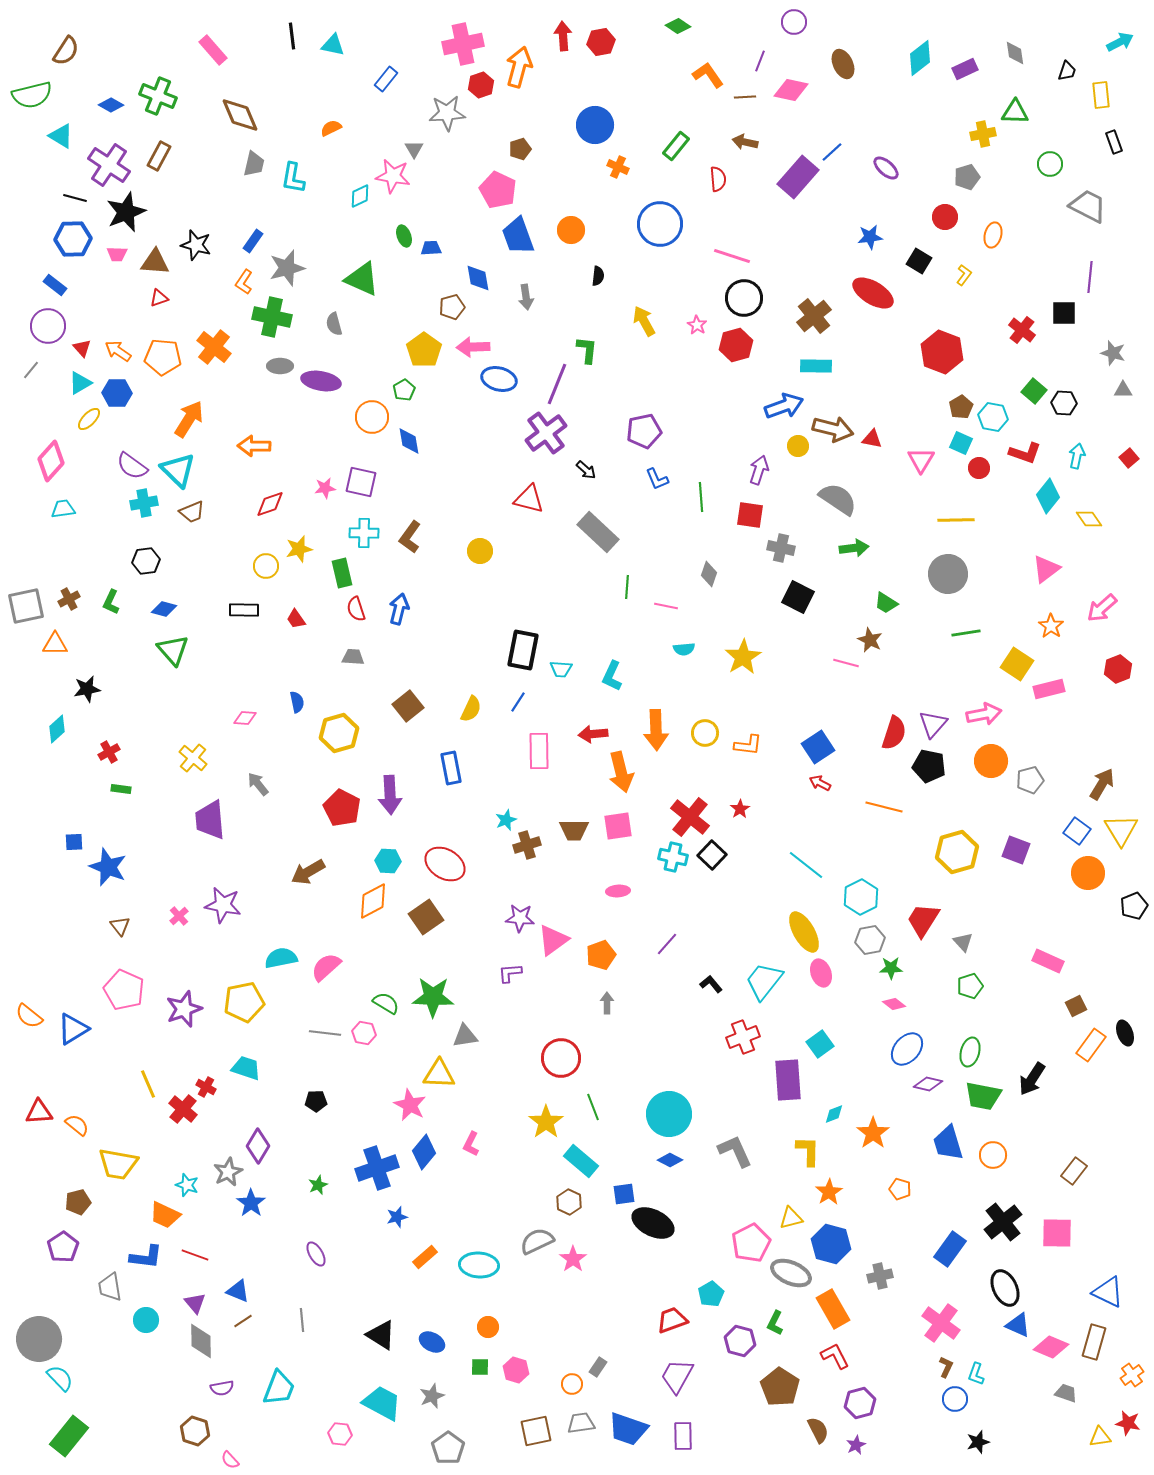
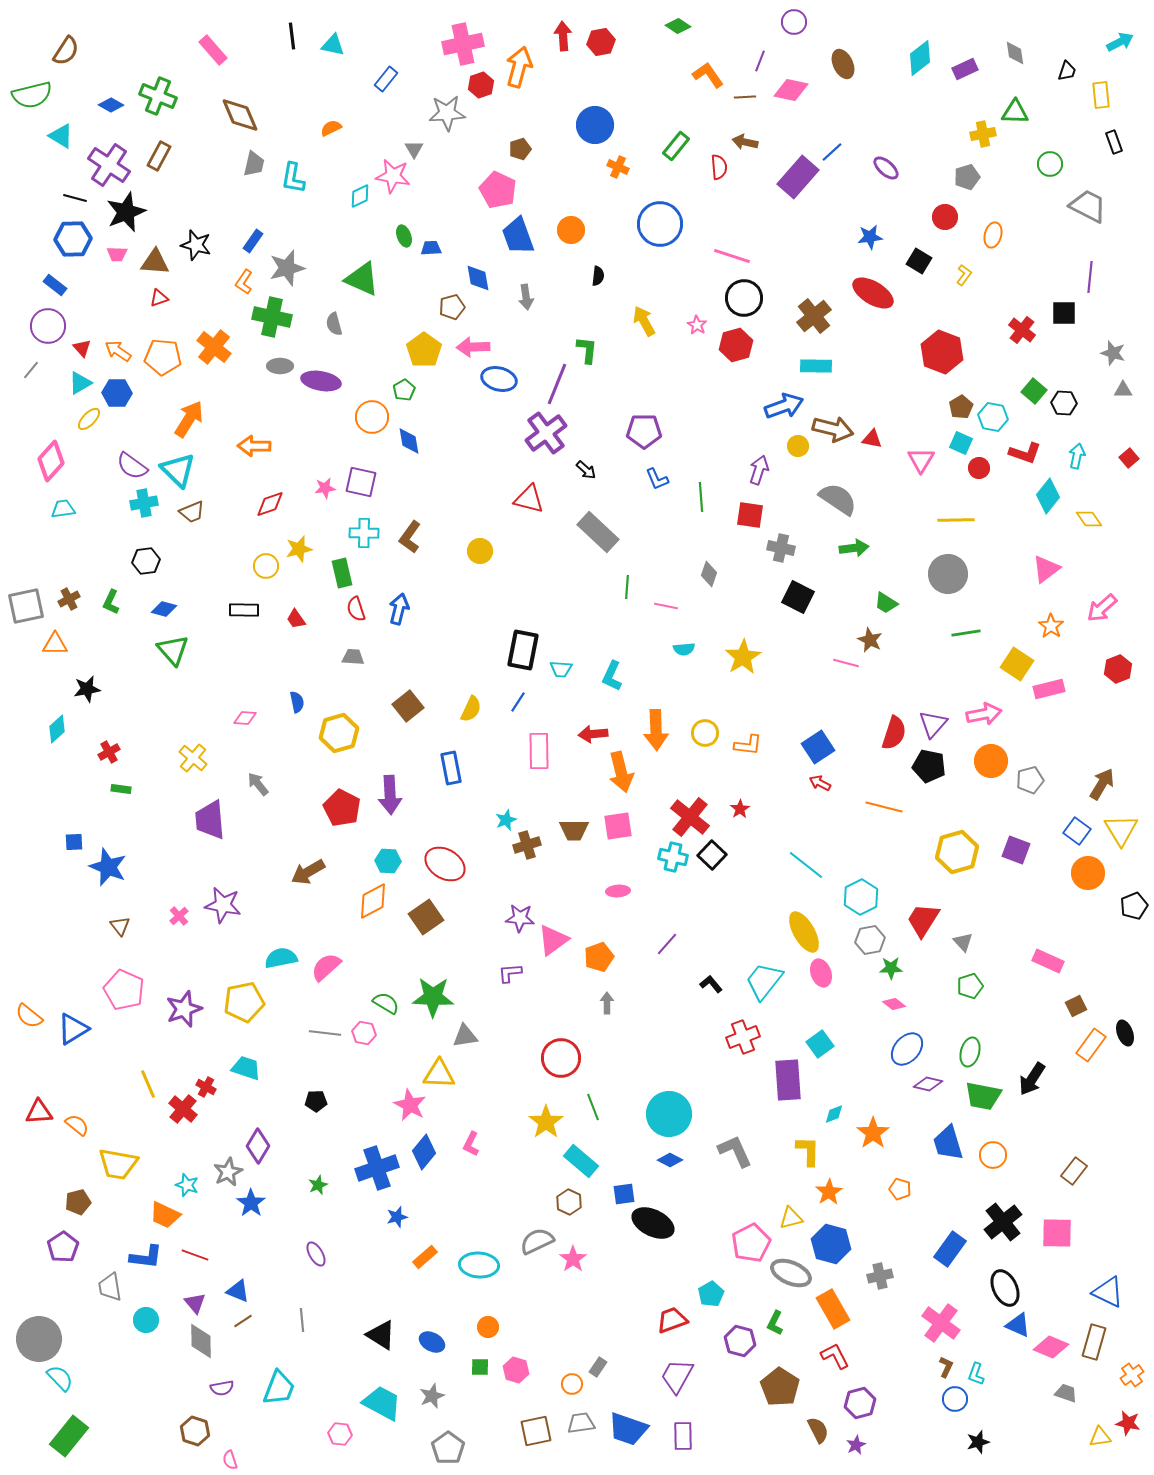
red semicircle at (718, 179): moved 1 px right, 12 px up
purple pentagon at (644, 431): rotated 12 degrees clockwise
orange pentagon at (601, 955): moved 2 px left, 2 px down
pink semicircle at (230, 1460): rotated 24 degrees clockwise
